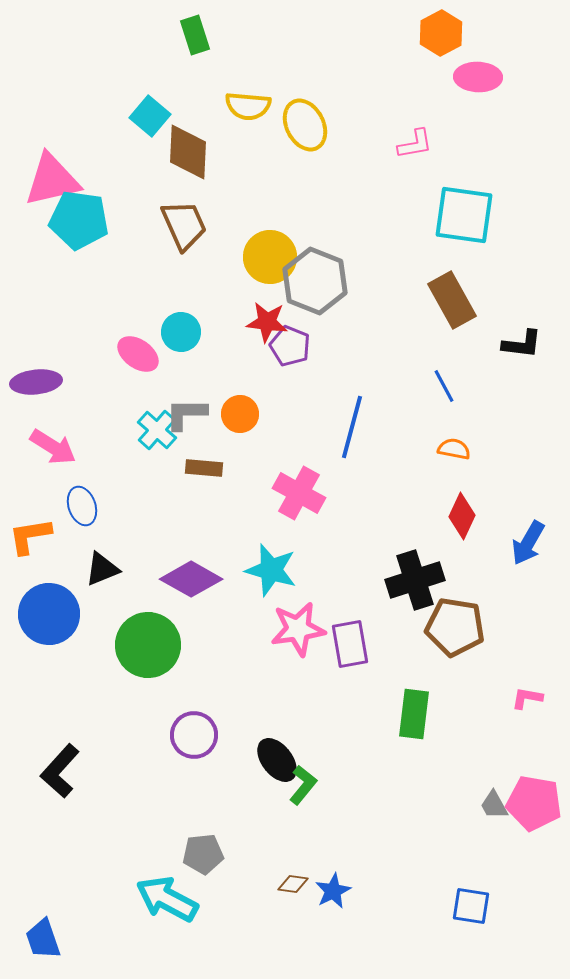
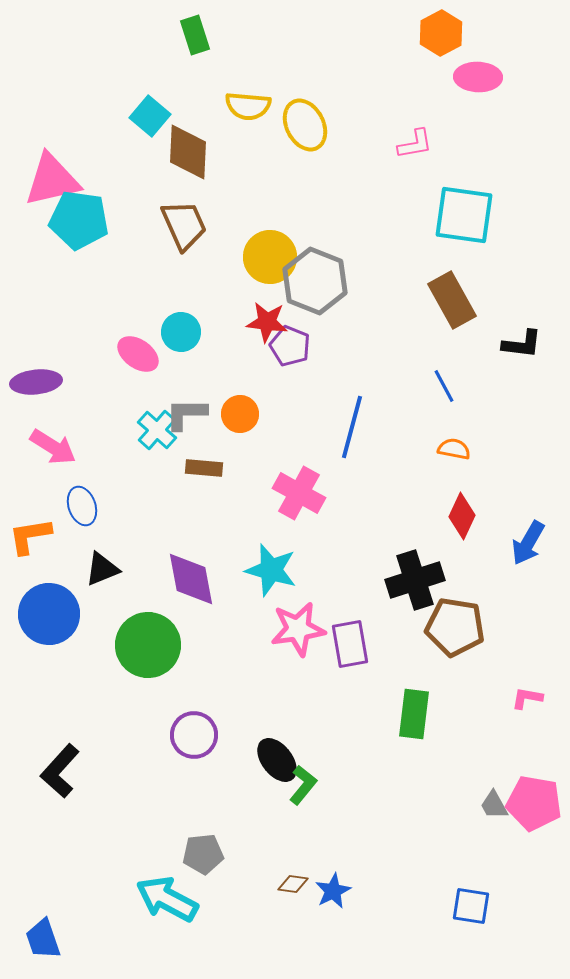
purple diamond at (191, 579): rotated 50 degrees clockwise
